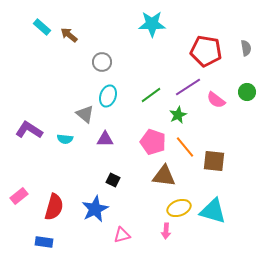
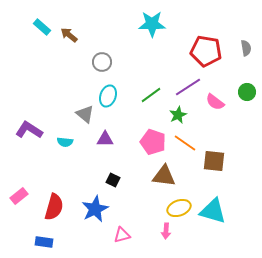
pink semicircle: moved 1 px left, 2 px down
cyan semicircle: moved 3 px down
orange line: moved 4 px up; rotated 15 degrees counterclockwise
